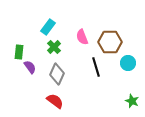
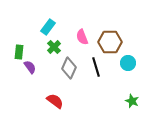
gray diamond: moved 12 px right, 6 px up
